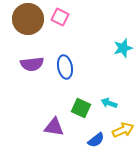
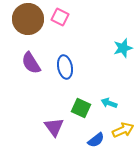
purple semicircle: moved 1 px left, 1 px up; rotated 65 degrees clockwise
purple triangle: rotated 45 degrees clockwise
